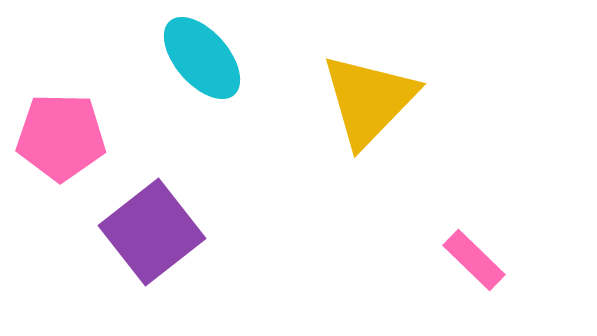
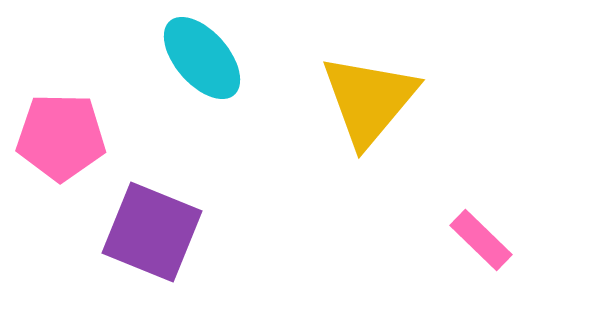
yellow triangle: rotated 4 degrees counterclockwise
purple square: rotated 30 degrees counterclockwise
pink rectangle: moved 7 px right, 20 px up
